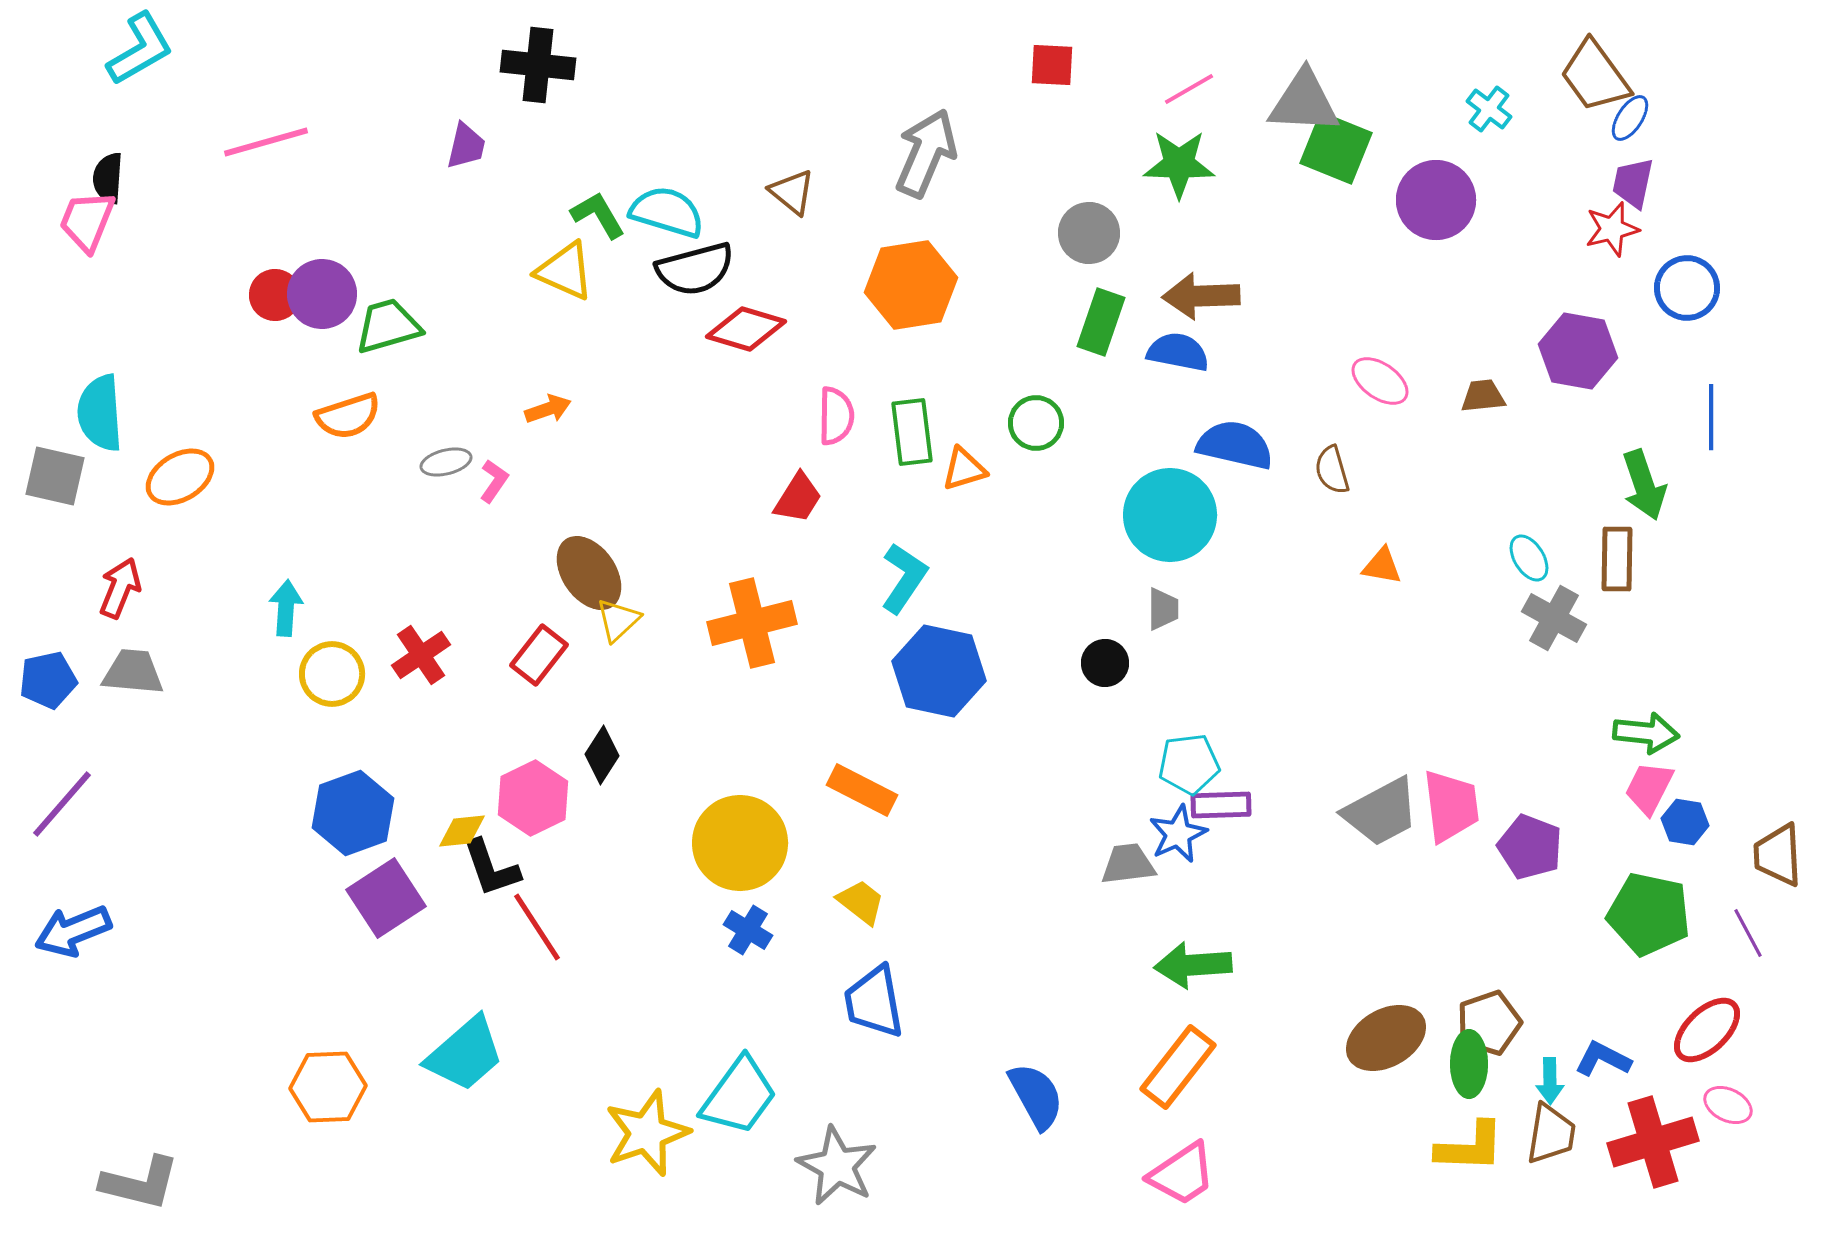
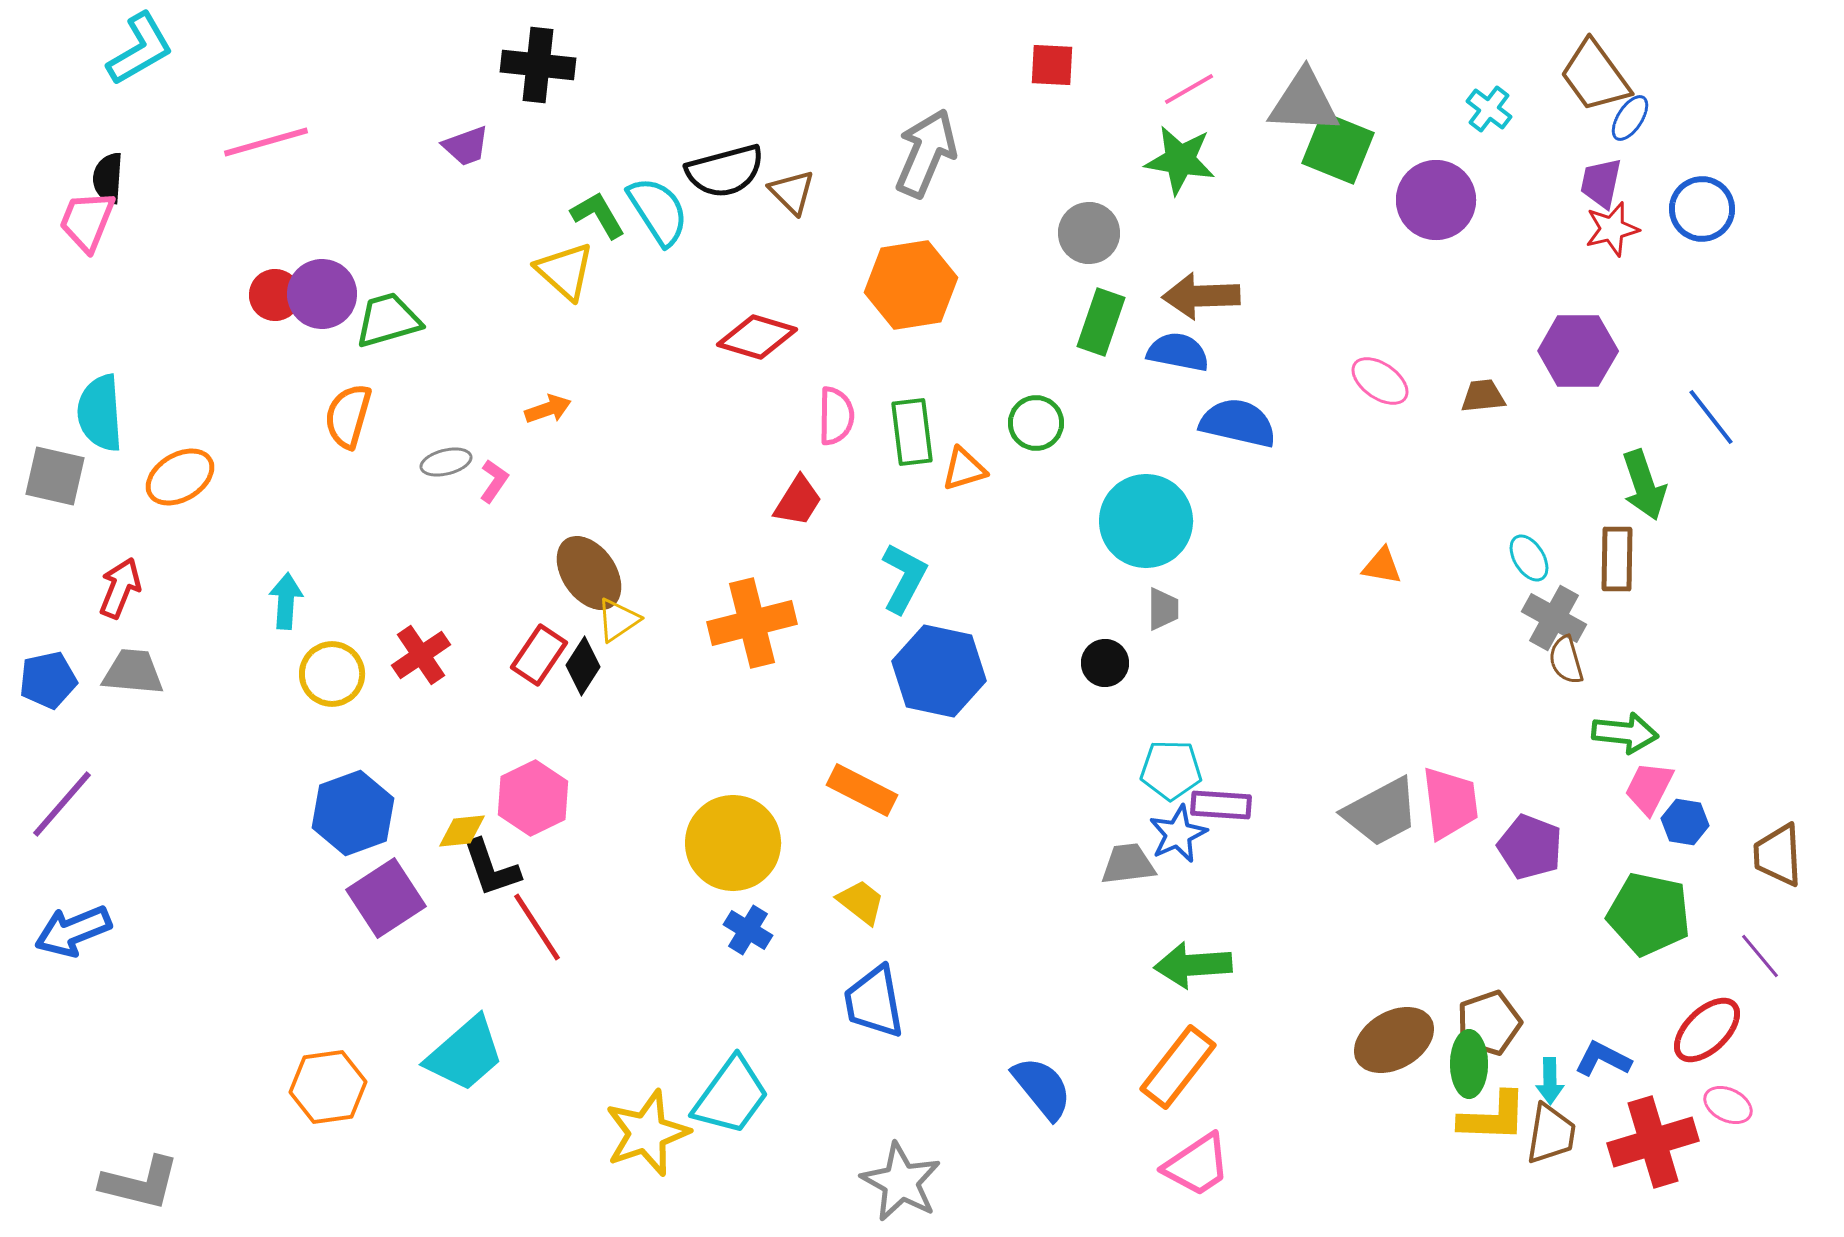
purple trapezoid at (466, 146): rotated 57 degrees clockwise
green square at (1336, 148): moved 2 px right
green star at (1179, 164): moved 1 px right, 4 px up; rotated 8 degrees clockwise
purple trapezoid at (1633, 183): moved 32 px left
brown triangle at (792, 192): rotated 6 degrees clockwise
cyan semicircle at (667, 212): moved 9 px left, 1 px up; rotated 40 degrees clockwise
black semicircle at (695, 269): moved 30 px right, 98 px up
yellow triangle at (565, 271): rotated 18 degrees clockwise
blue circle at (1687, 288): moved 15 px right, 79 px up
green trapezoid at (388, 326): moved 6 px up
red diamond at (746, 329): moved 11 px right, 8 px down
purple hexagon at (1578, 351): rotated 10 degrees counterclockwise
orange semicircle at (348, 416): rotated 124 degrees clockwise
blue line at (1711, 417): rotated 38 degrees counterclockwise
blue semicircle at (1235, 445): moved 3 px right, 22 px up
brown semicircle at (1332, 470): moved 234 px right, 190 px down
red trapezoid at (798, 498): moved 3 px down
cyan circle at (1170, 515): moved 24 px left, 6 px down
cyan L-shape at (904, 578): rotated 6 degrees counterclockwise
cyan arrow at (286, 608): moved 7 px up
yellow triangle at (618, 620): rotated 9 degrees clockwise
red rectangle at (539, 655): rotated 4 degrees counterclockwise
green arrow at (1646, 733): moved 21 px left
black diamond at (602, 755): moved 19 px left, 89 px up
cyan pentagon at (1189, 764): moved 18 px left, 6 px down; rotated 8 degrees clockwise
purple rectangle at (1221, 805): rotated 6 degrees clockwise
pink trapezoid at (1451, 806): moved 1 px left, 3 px up
yellow circle at (740, 843): moved 7 px left
purple line at (1748, 933): moved 12 px right, 23 px down; rotated 12 degrees counterclockwise
brown ellipse at (1386, 1038): moved 8 px right, 2 px down
orange hexagon at (328, 1087): rotated 6 degrees counterclockwise
cyan trapezoid at (739, 1096): moved 8 px left
blue semicircle at (1036, 1096): moved 6 px right, 8 px up; rotated 10 degrees counterclockwise
yellow L-shape at (1470, 1147): moved 23 px right, 30 px up
gray star at (837, 1166): moved 64 px right, 16 px down
pink trapezoid at (1182, 1174): moved 15 px right, 9 px up
